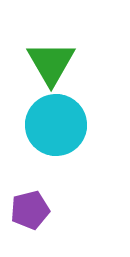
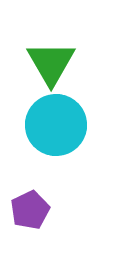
purple pentagon: rotated 12 degrees counterclockwise
